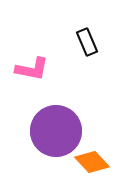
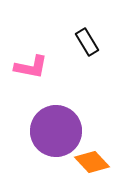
black rectangle: rotated 8 degrees counterclockwise
pink L-shape: moved 1 px left, 2 px up
